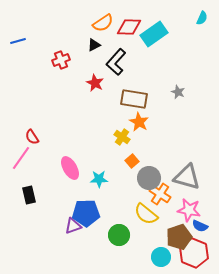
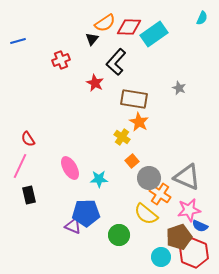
orange semicircle: moved 2 px right
black triangle: moved 2 px left, 6 px up; rotated 24 degrees counterclockwise
gray star: moved 1 px right, 4 px up
red semicircle: moved 4 px left, 2 px down
pink line: moved 1 px left, 8 px down; rotated 10 degrees counterclockwise
gray triangle: rotated 8 degrees clockwise
pink star: rotated 20 degrees counterclockwise
purple triangle: rotated 42 degrees clockwise
